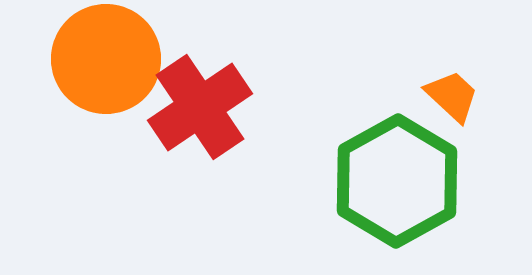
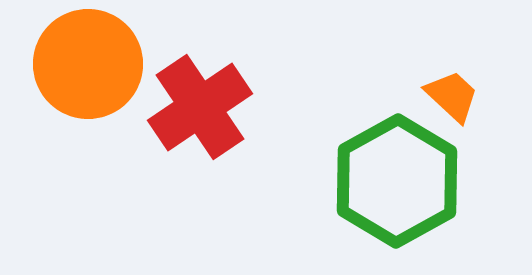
orange circle: moved 18 px left, 5 px down
